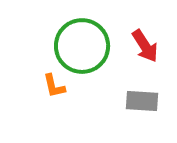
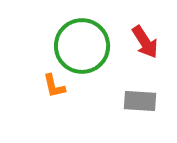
red arrow: moved 4 px up
gray rectangle: moved 2 px left
